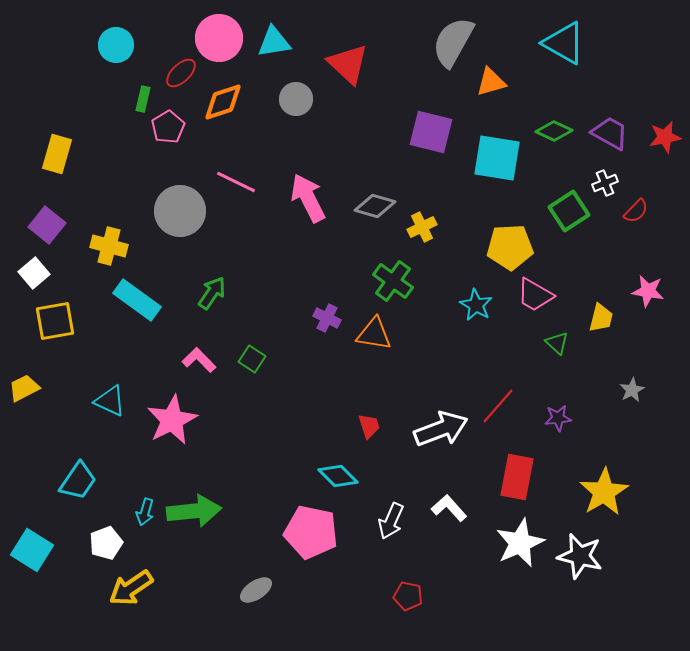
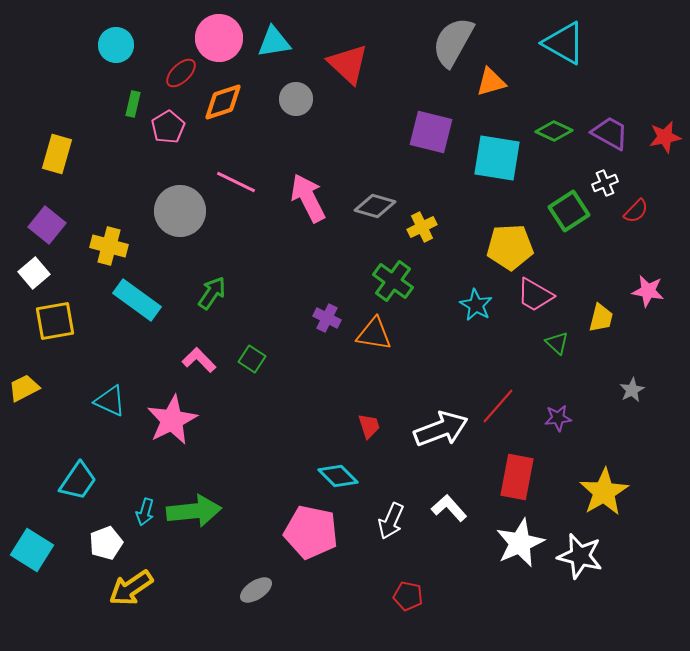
green rectangle at (143, 99): moved 10 px left, 5 px down
